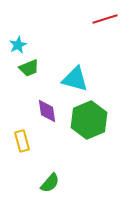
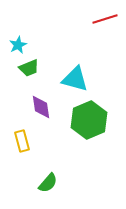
purple diamond: moved 6 px left, 4 px up
green semicircle: moved 2 px left
